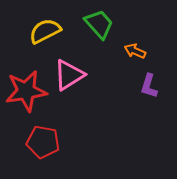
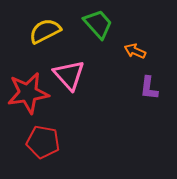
green trapezoid: moved 1 px left
pink triangle: rotated 40 degrees counterclockwise
purple L-shape: moved 2 px down; rotated 10 degrees counterclockwise
red star: moved 2 px right, 2 px down
